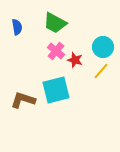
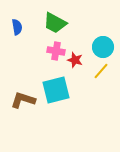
pink cross: rotated 30 degrees counterclockwise
